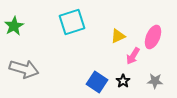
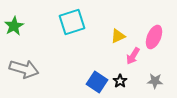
pink ellipse: moved 1 px right
black star: moved 3 px left
